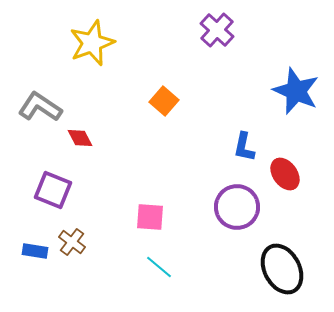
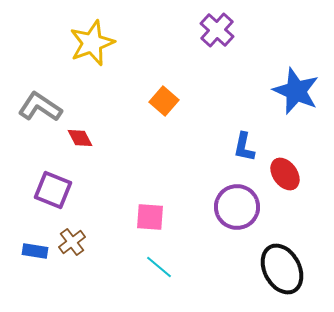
brown cross: rotated 16 degrees clockwise
